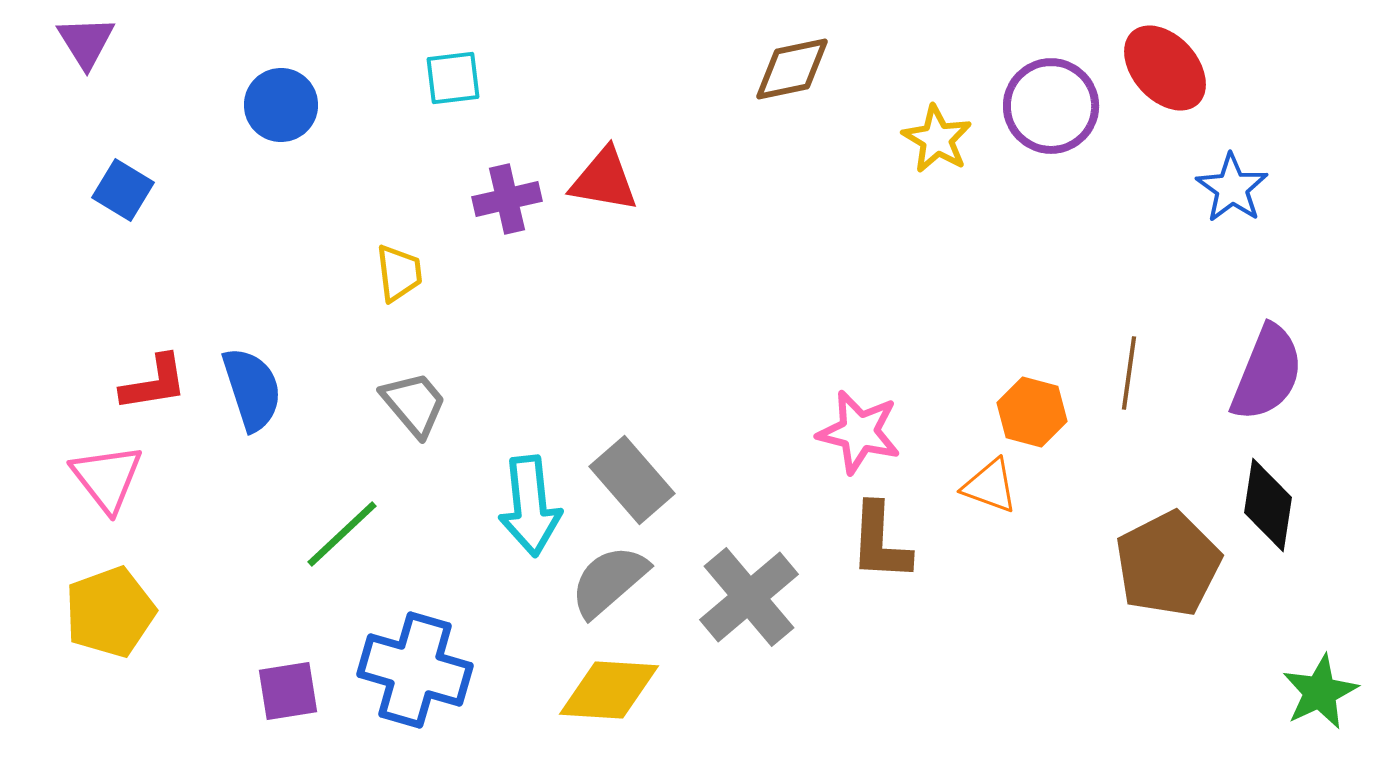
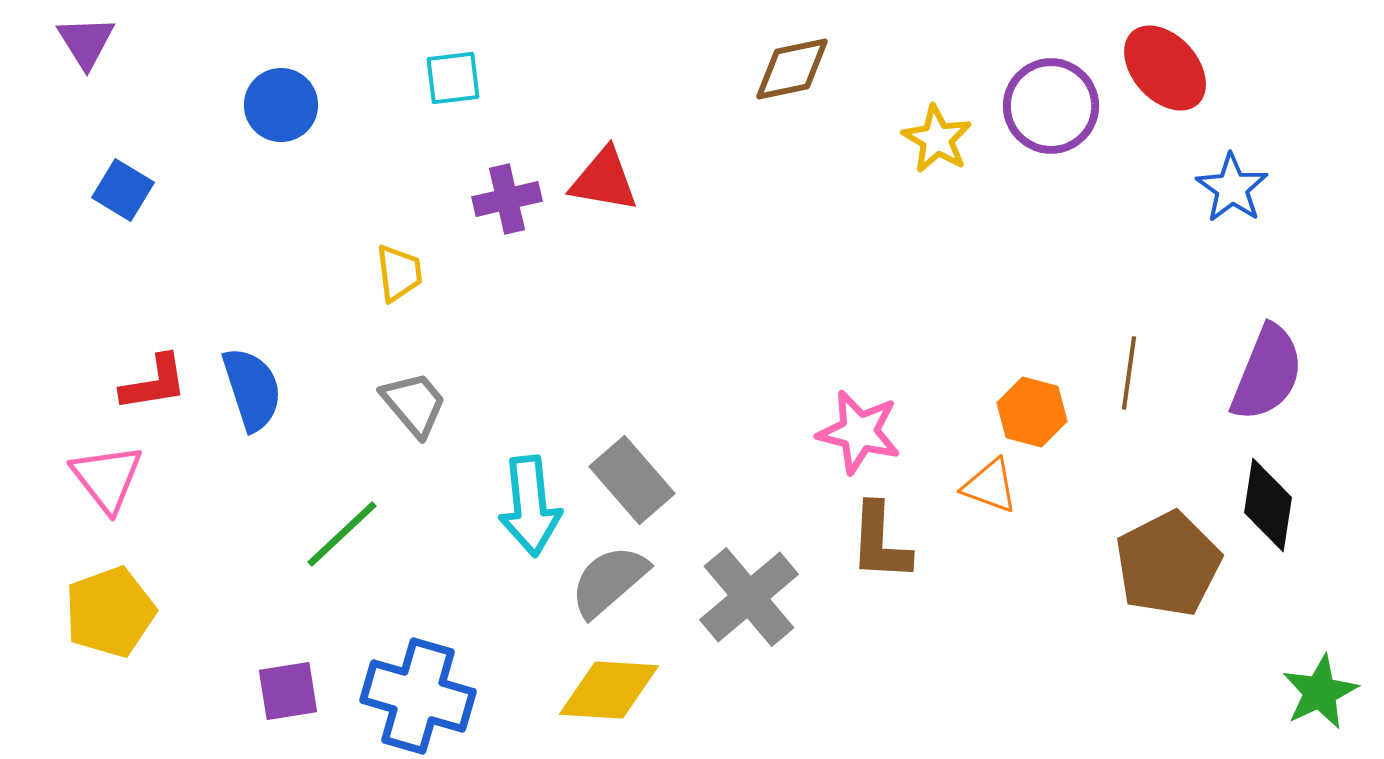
blue cross: moved 3 px right, 26 px down
